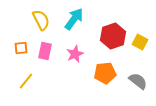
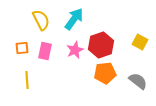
red hexagon: moved 12 px left, 9 px down
orange square: moved 1 px right
pink star: moved 4 px up
yellow line: moved 1 px right, 1 px up; rotated 42 degrees counterclockwise
